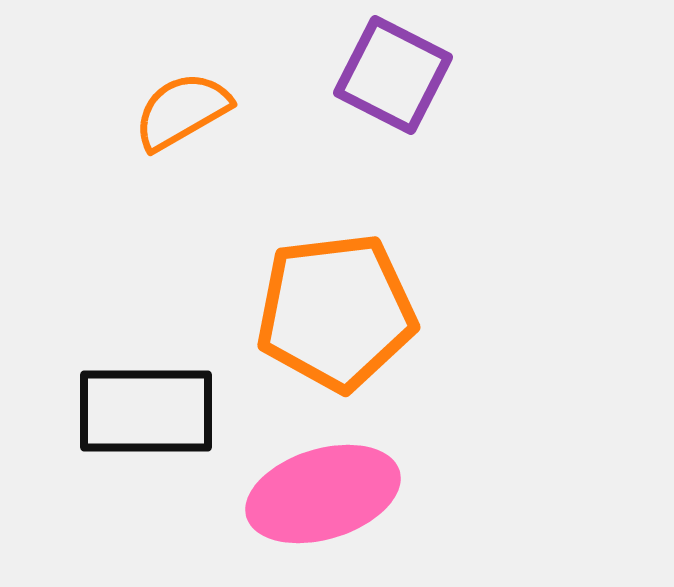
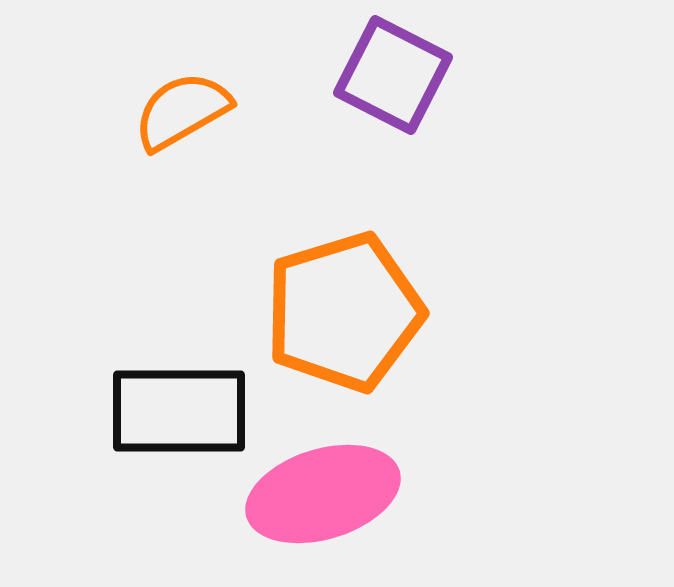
orange pentagon: moved 8 px right; rotated 10 degrees counterclockwise
black rectangle: moved 33 px right
